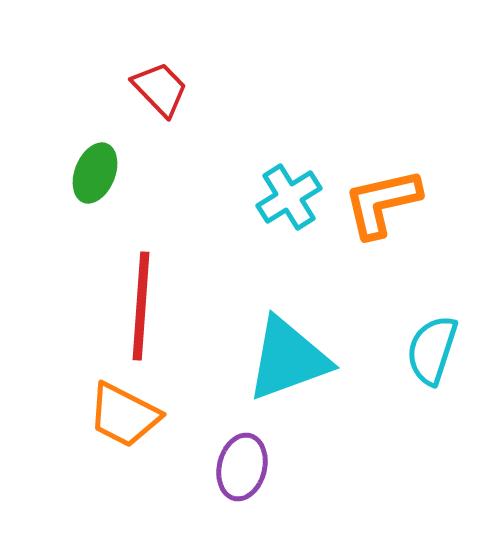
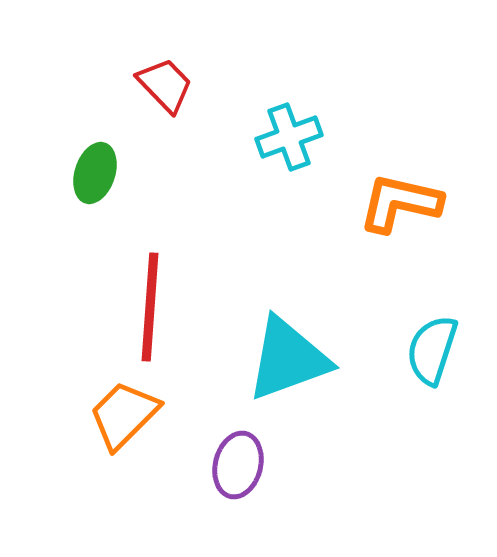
red trapezoid: moved 5 px right, 4 px up
green ellipse: rotated 4 degrees counterclockwise
cyan cross: moved 60 px up; rotated 12 degrees clockwise
orange L-shape: moved 18 px right; rotated 26 degrees clockwise
red line: moved 9 px right, 1 px down
orange trapezoid: rotated 108 degrees clockwise
purple ellipse: moved 4 px left, 2 px up
